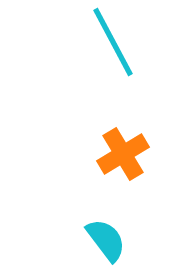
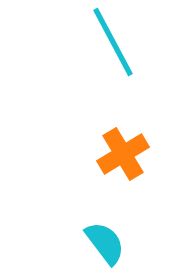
cyan semicircle: moved 1 px left, 3 px down
